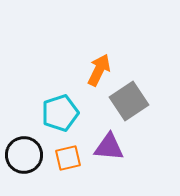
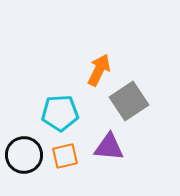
cyan pentagon: rotated 15 degrees clockwise
orange square: moved 3 px left, 2 px up
